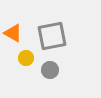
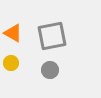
yellow circle: moved 15 px left, 5 px down
